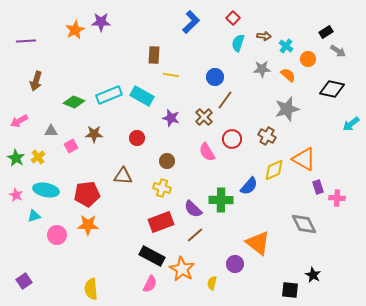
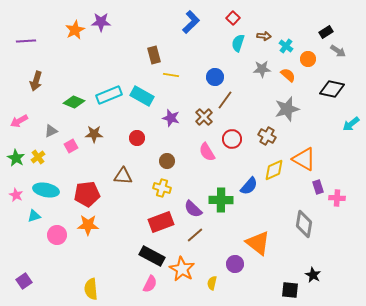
brown rectangle at (154, 55): rotated 18 degrees counterclockwise
gray triangle at (51, 131): rotated 24 degrees counterclockwise
gray diamond at (304, 224): rotated 36 degrees clockwise
